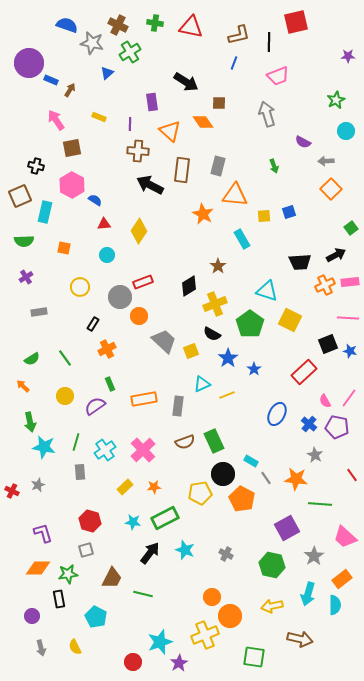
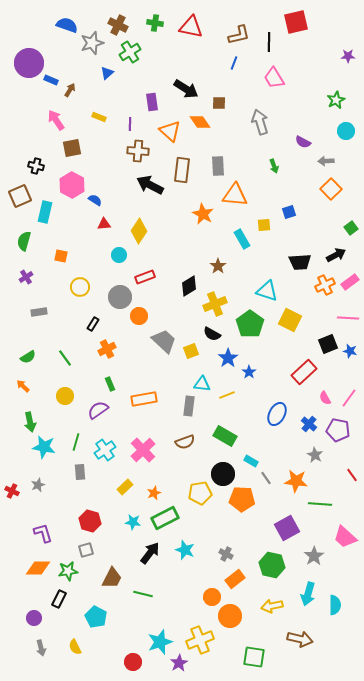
gray star at (92, 43): rotated 30 degrees counterclockwise
pink trapezoid at (278, 76): moved 4 px left, 2 px down; rotated 80 degrees clockwise
black arrow at (186, 82): moved 7 px down
gray arrow at (267, 114): moved 7 px left, 8 px down
orange diamond at (203, 122): moved 3 px left
gray rectangle at (218, 166): rotated 18 degrees counterclockwise
yellow square at (264, 216): moved 9 px down
green semicircle at (24, 241): rotated 108 degrees clockwise
orange square at (64, 248): moved 3 px left, 8 px down
cyan circle at (107, 255): moved 12 px right
red rectangle at (143, 282): moved 2 px right, 5 px up
pink rectangle at (350, 282): rotated 30 degrees counterclockwise
green semicircle at (32, 359): moved 4 px left, 2 px up
blue star at (254, 369): moved 5 px left, 3 px down
cyan triangle at (202, 384): rotated 30 degrees clockwise
pink semicircle at (325, 401): moved 3 px up
purple semicircle at (95, 406): moved 3 px right, 4 px down
gray rectangle at (178, 406): moved 11 px right
purple pentagon at (337, 427): moved 1 px right, 3 px down
green rectangle at (214, 441): moved 11 px right, 5 px up; rotated 35 degrees counterclockwise
orange star at (296, 479): moved 2 px down
orange star at (154, 487): moved 6 px down; rotated 16 degrees counterclockwise
orange pentagon at (242, 499): rotated 25 degrees counterclockwise
green star at (68, 574): moved 3 px up
orange rectangle at (342, 579): moved 107 px left
black rectangle at (59, 599): rotated 36 degrees clockwise
purple circle at (32, 616): moved 2 px right, 2 px down
yellow cross at (205, 635): moved 5 px left, 5 px down
